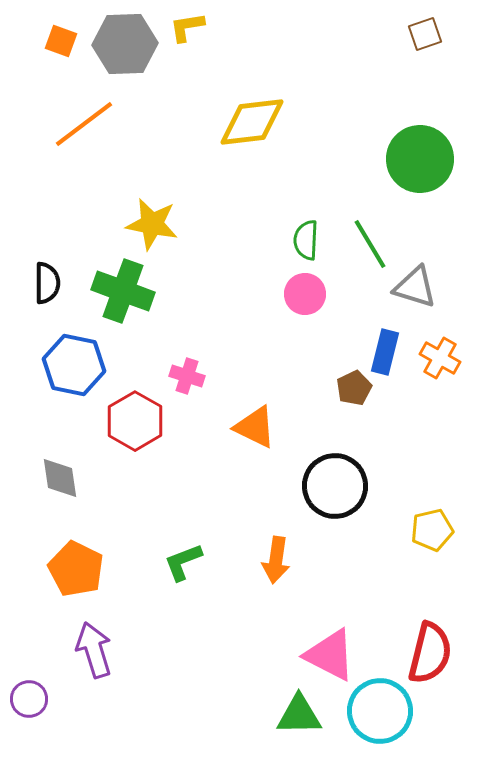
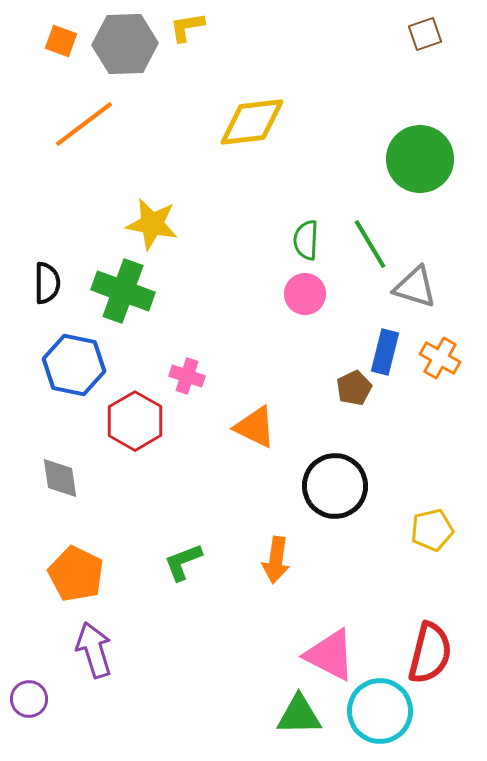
orange pentagon: moved 5 px down
